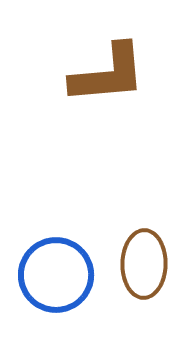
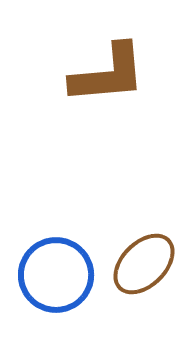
brown ellipse: rotated 44 degrees clockwise
